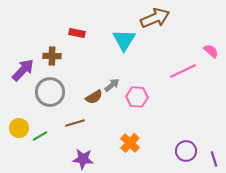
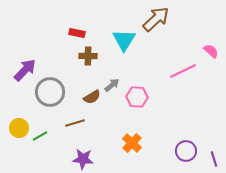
brown arrow: moved 1 px right, 1 px down; rotated 20 degrees counterclockwise
brown cross: moved 36 px right
purple arrow: moved 2 px right
brown semicircle: moved 2 px left
orange cross: moved 2 px right
